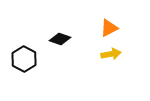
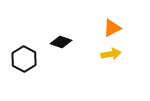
orange triangle: moved 3 px right
black diamond: moved 1 px right, 3 px down
